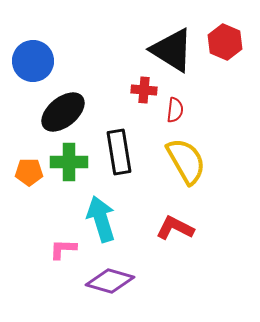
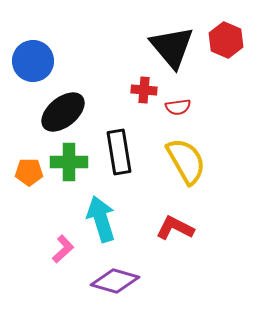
red hexagon: moved 1 px right, 2 px up
black triangle: moved 3 px up; rotated 18 degrees clockwise
red semicircle: moved 3 px right, 3 px up; rotated 75 degrees clockwise
pink L-shape: rotated 136 degrees clockwise
purple diamond: moved 5 px right
